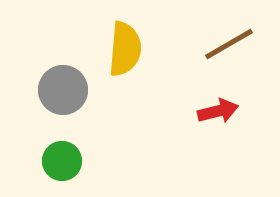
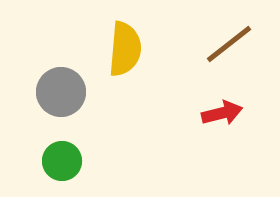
brown line: rotated 8 degrees counterclockwise
gray circle: moved 2 px left, 2 px down
red arrow: moved 4 px right, 2 px down
